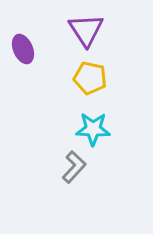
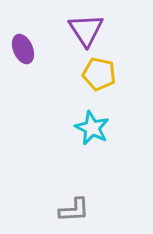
yellow pentagon: moved 9 px right, 4 px up
cyan star: moved 1 px left, 1 px up; rotated 24 degrees clockwise
gray L-shape: moved 43 px down; rotated 44 degrees clockwise
